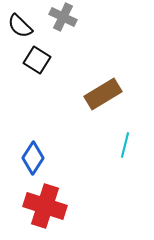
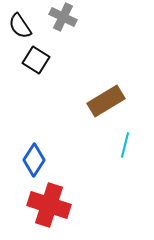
black semicircle: rotated 12 degrees clockwise
black square: moved 1 px left
brown rectangle: moved 3 px right, 7 px down
blue diamond: moved 1 px right, 2 px down
red cross: moved 4 px right, 1 px up
